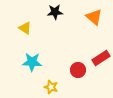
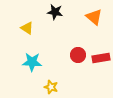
black star: rotated 14 degrees clockwise
yellow triangle: moved 2 px right
red rectangle: rotated 24 degrees clockwise
red circle: moved 15 px up
